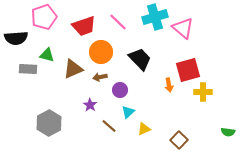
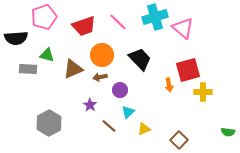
orange circle: moved 1 px right, 3 px down
